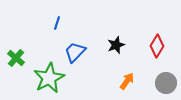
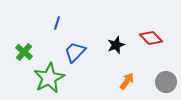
red diamond: moved 6 px left, 8 px up; rotated 75 degrees counterclockwise
green cross: moved 8 px right, 6 px up
gray circle: moved 1 px up
